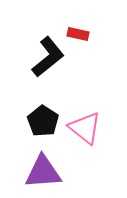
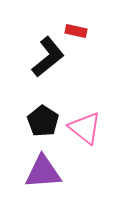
red rectangle: moved 2 px left, 3 px up
